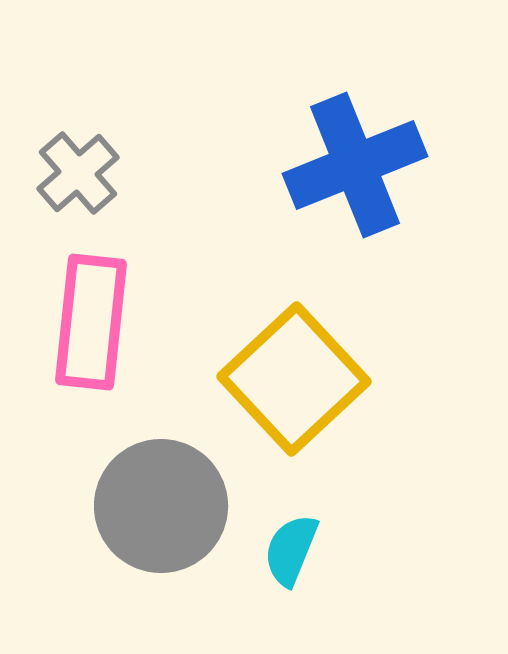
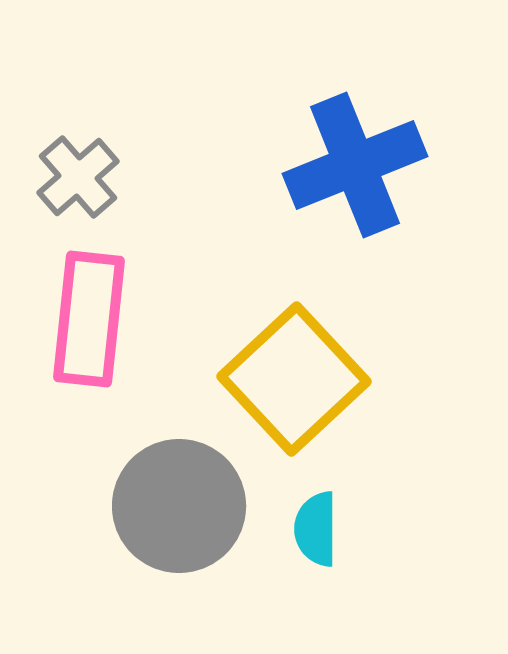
gray cross: moved 4 px down
pink rectangle: moved 2 px left, 3 px up
gray circle: moved 18 px right
cyan semicircle: moved 25 px right, 21 px up; rotated 22 degrees counterclockwise
